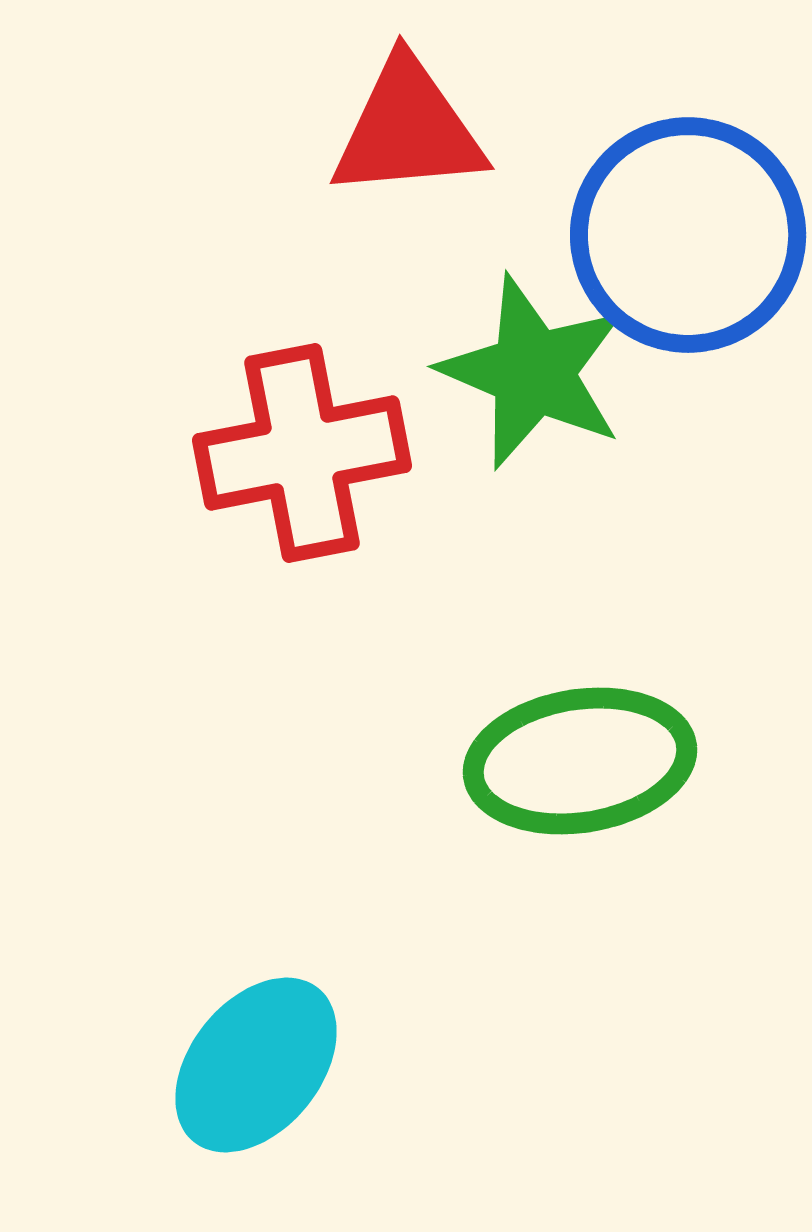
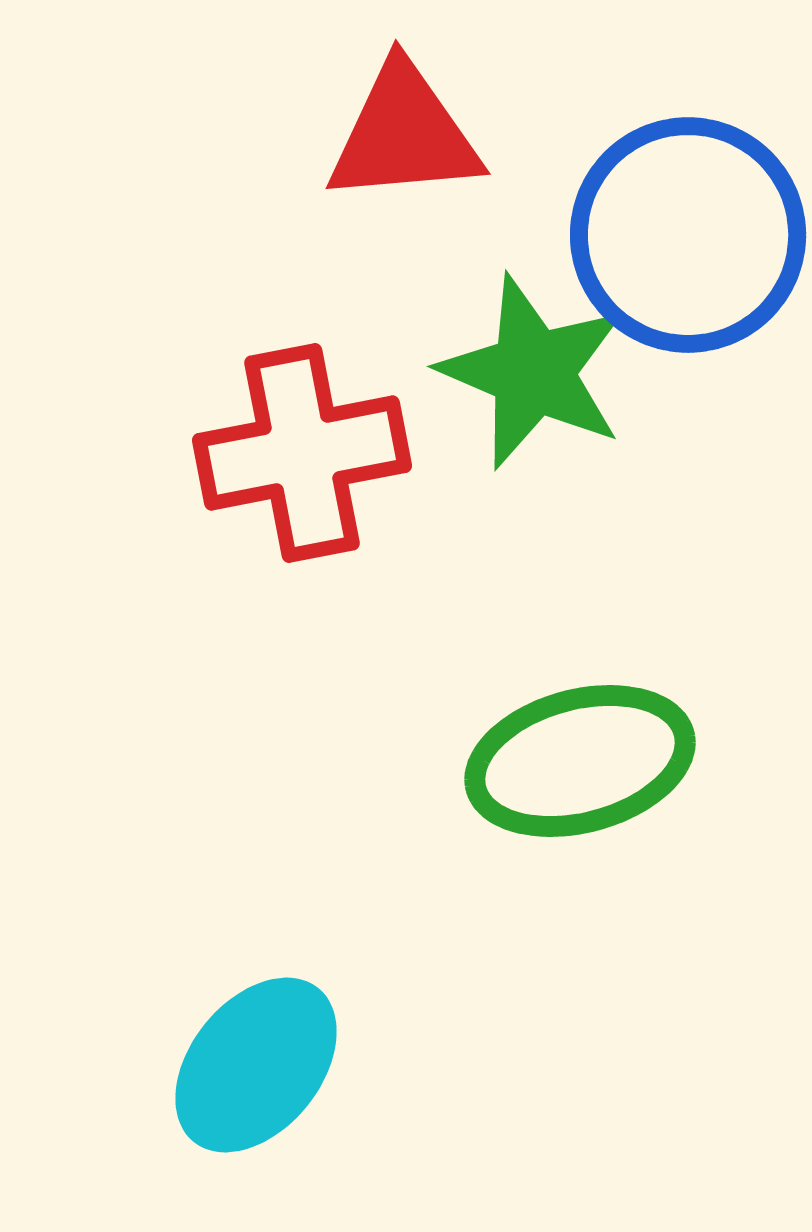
red triangle: moved 4 px left, 5 px down
green ellipse: rotated 6 degrees counterclockwise
